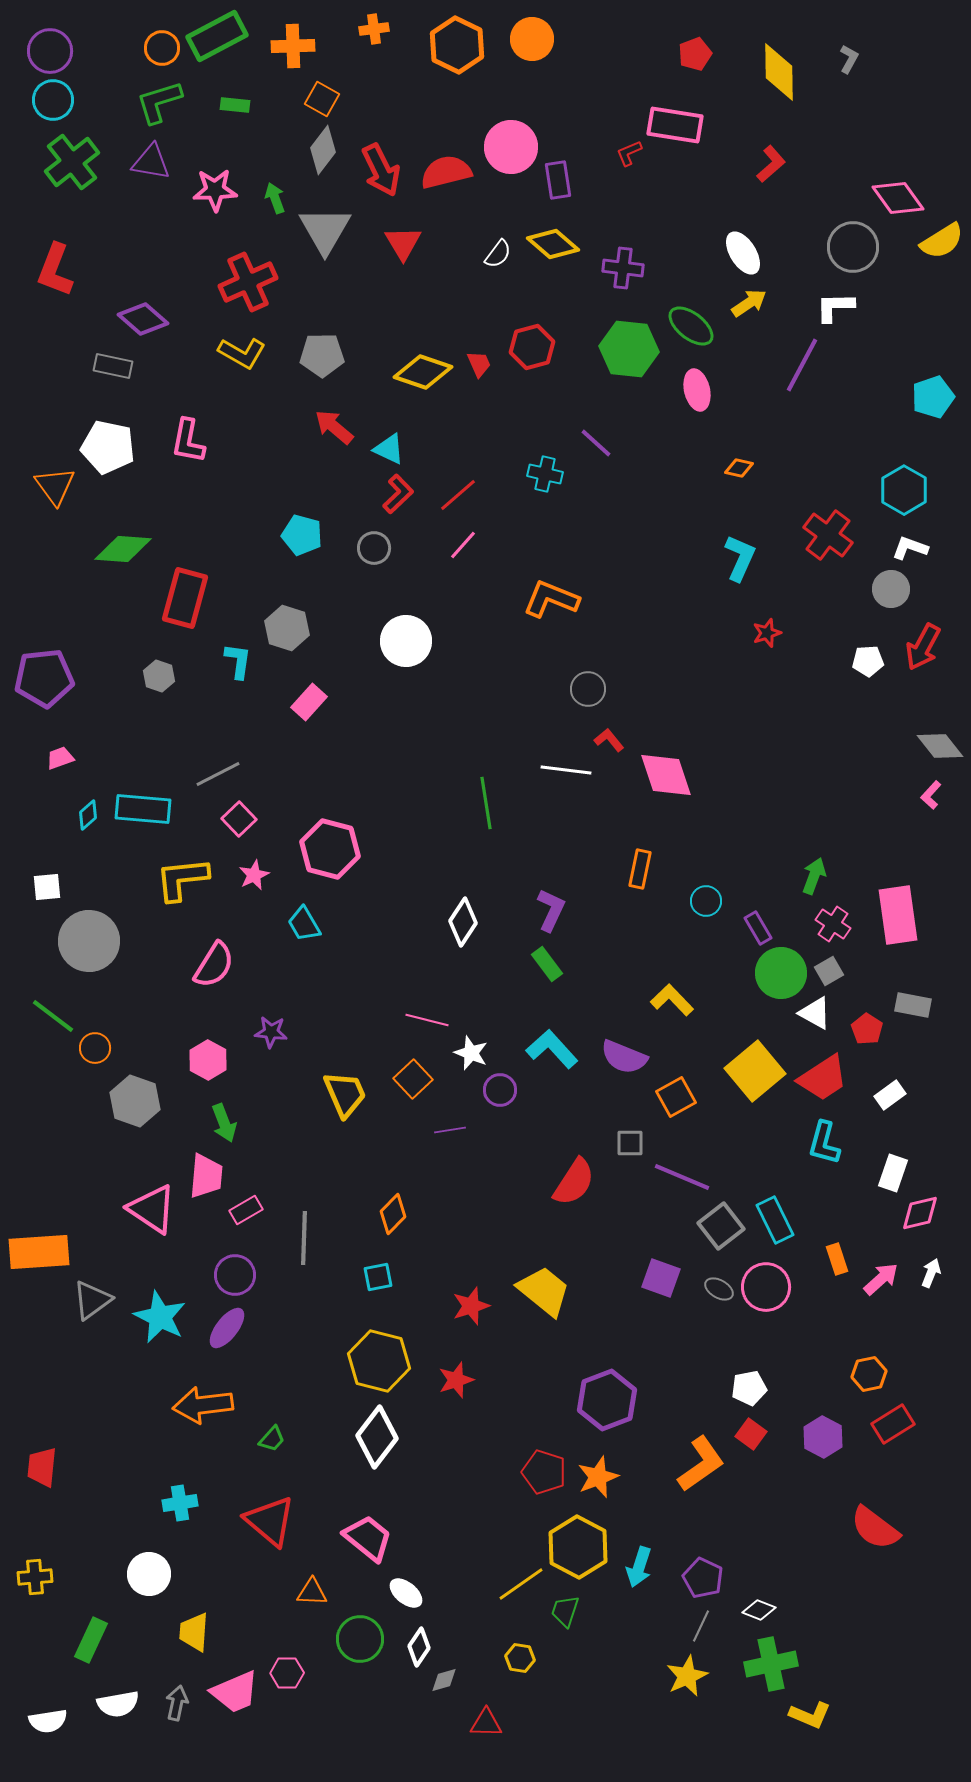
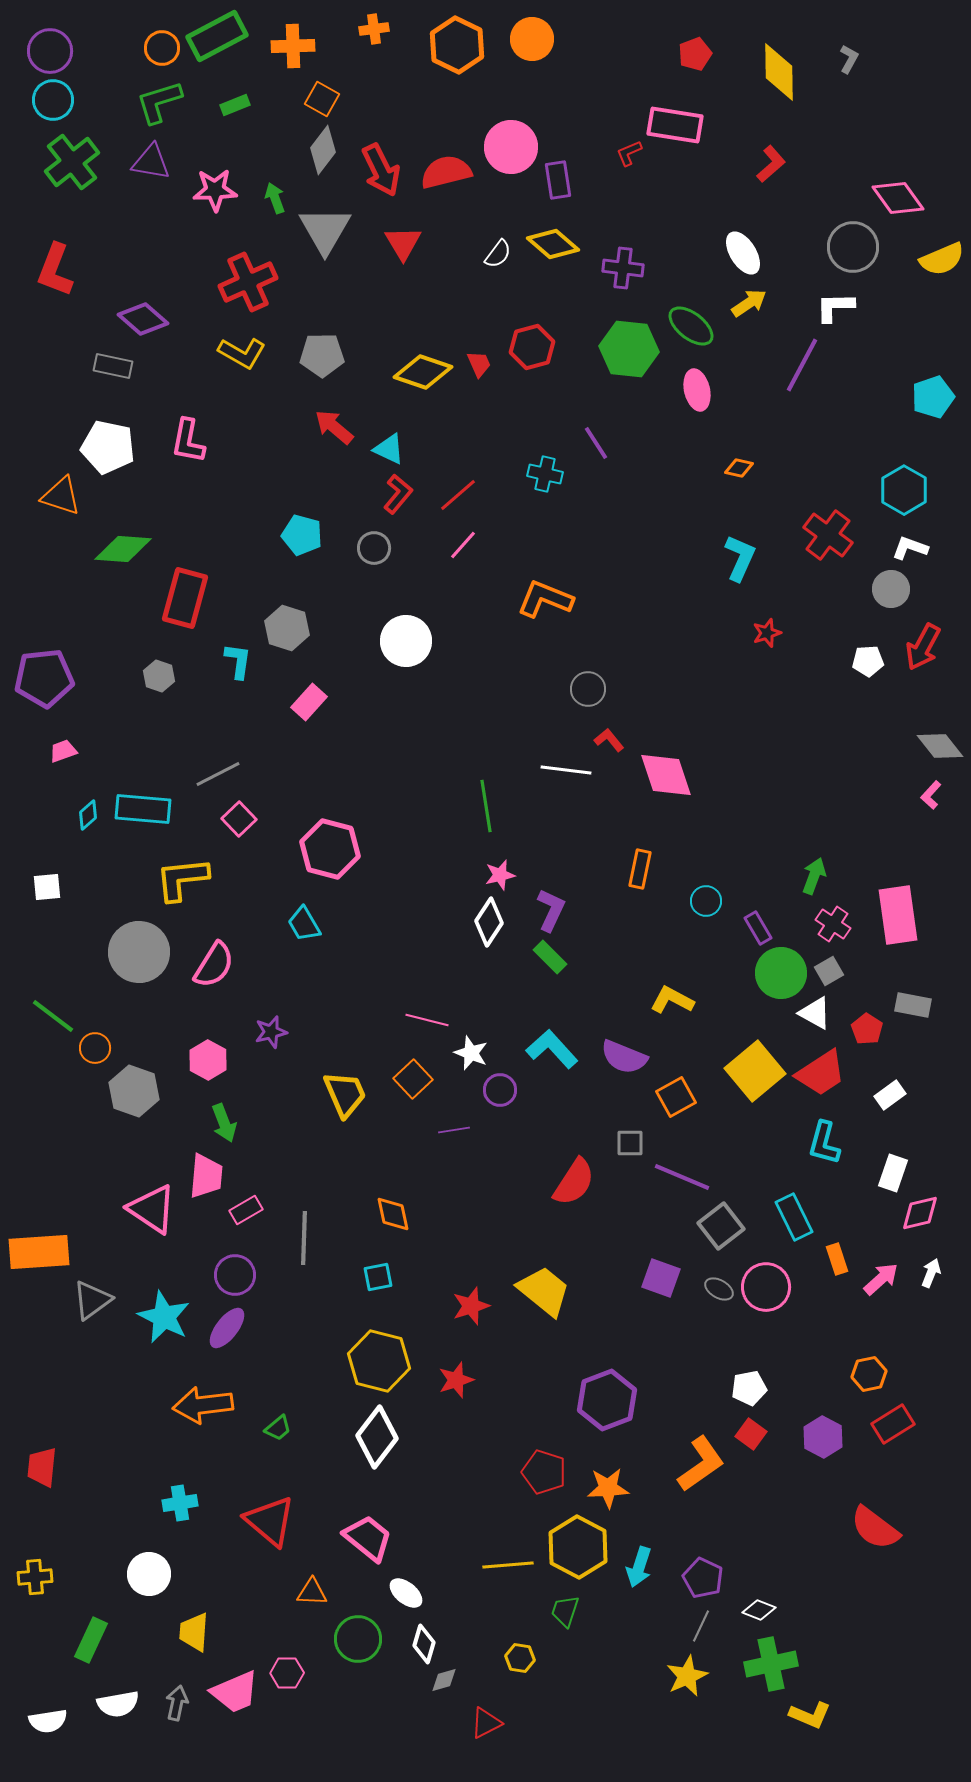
green rectangle at (235, 105): rotated 28 degrees counterclockwise
yellow semicircle at (942, 241): moved 18 px down; rotated 9 degrees clockwise
purple line at (596, 443): rotated 15 degrees clockwise
orange triangle at (55, 486): moved 6 px right, 10 px down; rotated 36 degrees counterclockwise
red L-shape at (398, 494): rotated 6 degrees counterclockwise
orange L-shape at (551, 599): moved 6 px left
pink trapezoid at (60, 758): moved 3 px right, 7 px up
green line at (486, 803): moved 3 px down
pink star at (254, 875): moved 246 px right; rotated 12 degrees clockwise
white diamond at (463, 922): moved 26 px right
gray circle at (89, 941): moved 50 px right, 11 px down
green rectangle at (547, 964): moved 3 px right, 7 px up; rotated 8 degrees counterclockwise
yellow L-shape at (672, 1000): rotated 18 degrees counterclockwise
purple star at (271, 1032): rotated 20 degrees counterclockwise
red trapezoid at (823, 1078): moved 2 px left, 5 px up
gray hexagon at (135, 1101): moved 1 px left, 10 px up
purple line at (450, 1130): moved 4 px right
orange diamond at (393, 1214): rotated 57 degrees counterclockwise
cyan rectangle at (775, 1220): moved 19 px right, 3 px up
cyan star at (160, 1317): moved 4 px right
green trapezoid at (272, 1439): moved 6 px right, 11 px up; rotated 8 degrees clockwise
orange star at (598, 1477): moved 10 px right, 11 px down; rotated 18 degrees clockwise
yellow line at (521, 1584): moved 13 px left, 19 px up; rotated 30 degrees clockwise
green circle at (360, 1639): moved 2 px left
white diamond at (419, 1647): moved 5 px right, 3 px up; rotated 18 degrees counterclockwise
red triangle at (486, 1723): rotated 28 degrees counterclockwise
